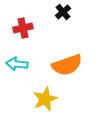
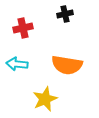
black cross: moved 2 px right, 2 px down; rotated 28 degrees clockwise
orange semicircle: rotated 28 degrees clockwise
